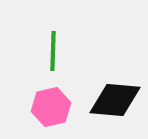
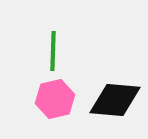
pink hexagon: moved 4 px right, 8 px up
